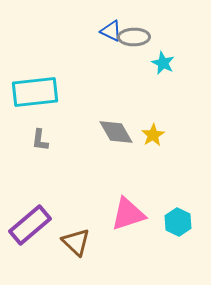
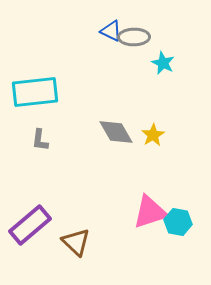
pink triangle: moved 22 px right, 2 px up
cyan hexagon: rotated 16 degrees counterclockwise
